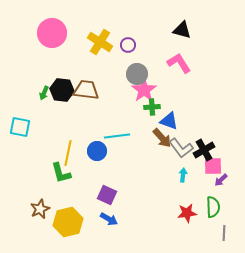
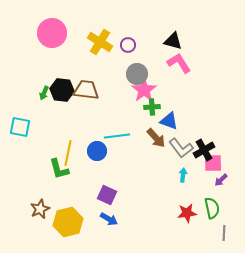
black triangle: moved 9 px left, 11 px down
brown arrow: moved 6 px left
pink square: moved 3 px up
green L-shape: moved 2 px left, 4 px up
green semicircle: moved 1 px left, 1 px down; rotated 10 degrees counterclockwise
